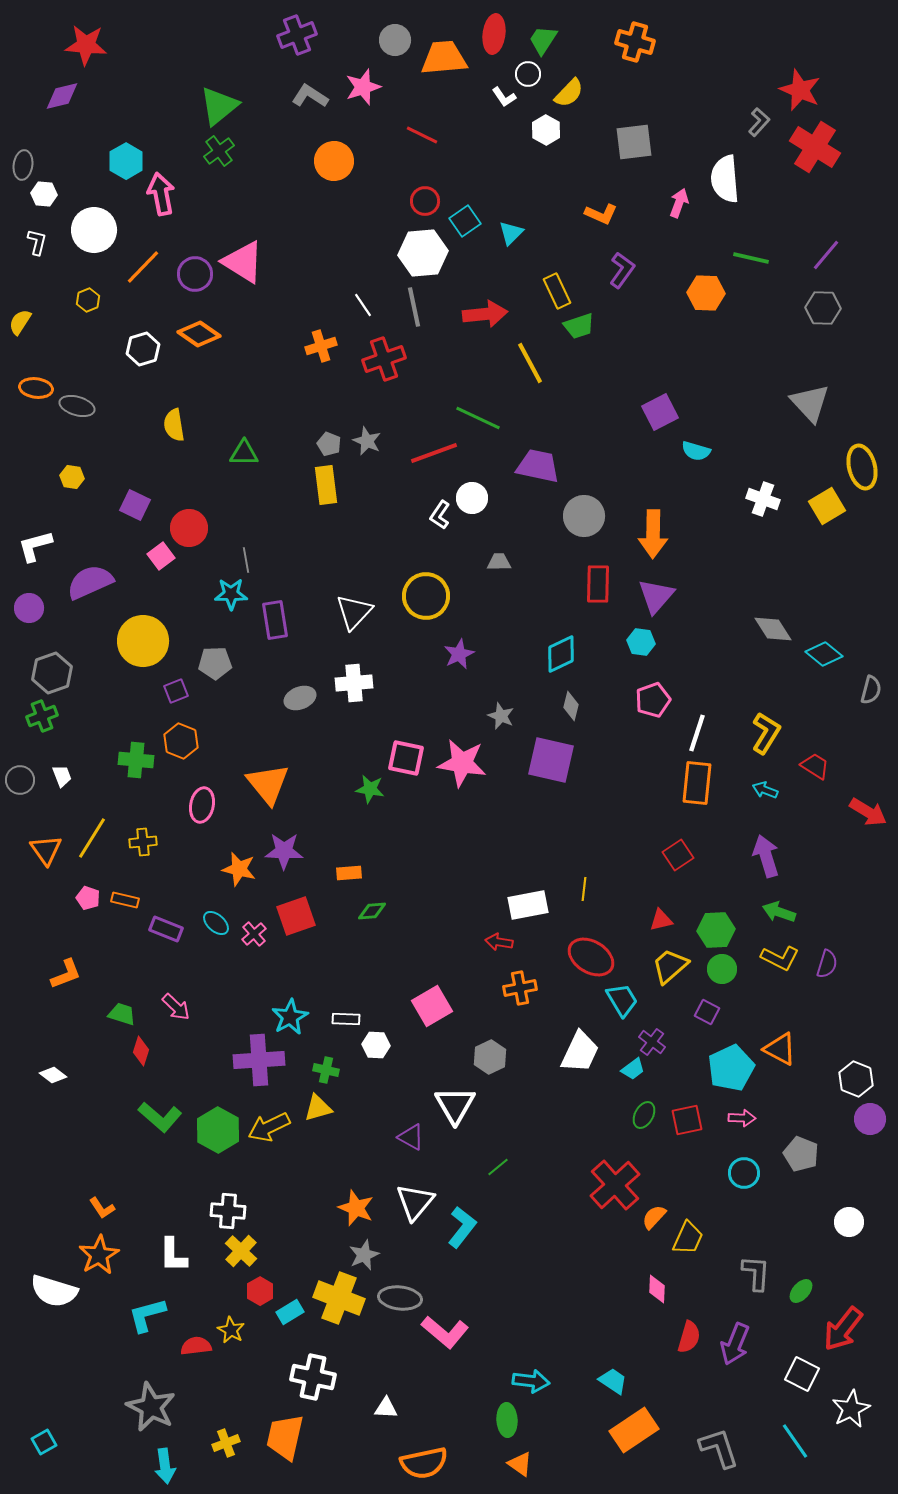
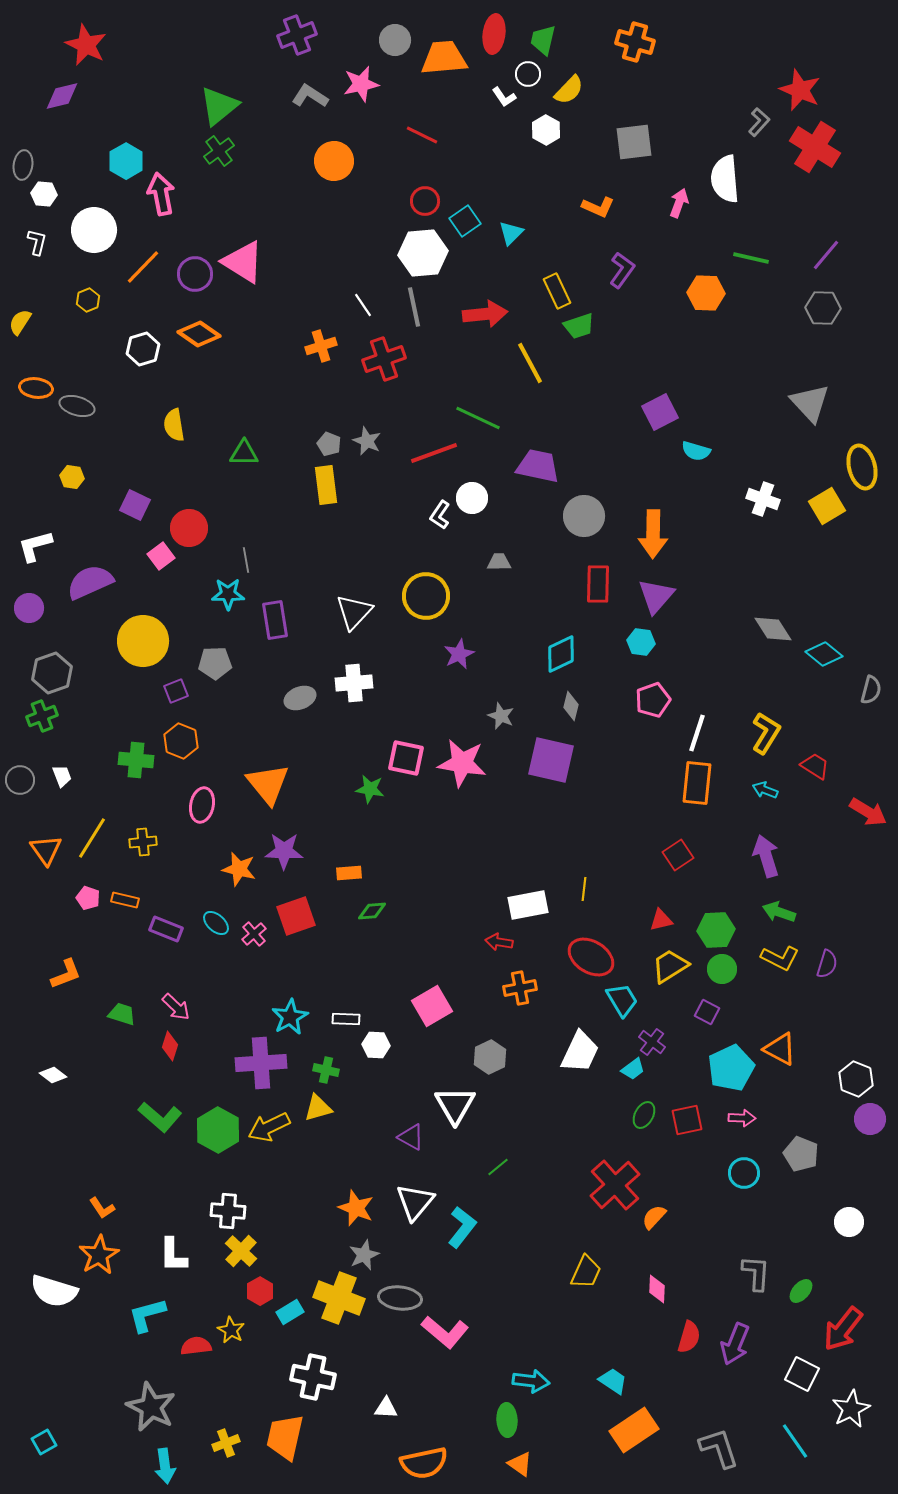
green trapezoid at (543, 40): rotated 20 degrees counterclockwise
red star at (86, 45): rotated 21 degrees clockwise
pink star at (363, 87): moved 2 px left, 3 px up; rotated 6 degrees clockwise
yellow semicircle at (569, 93): moved 3 px up
orange L-shape at (601, 214): moved 3 px left, 7 px up
cyan star at (231, 594): moved 3 px left
yellow trapezoid at (670, 966): rotated 9 degrees clockwise
red diamond at (141, 1051): moved 29 px right, 5 px up
purple cross at (259, 1060): moved 2 px right, 3 px down
yellow trapezoid at (688, 1238): moved 102 px left, 34 px down
